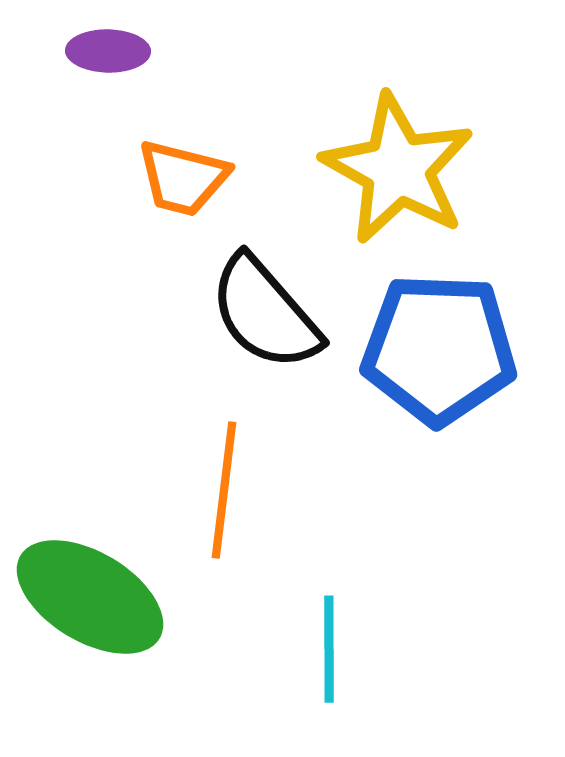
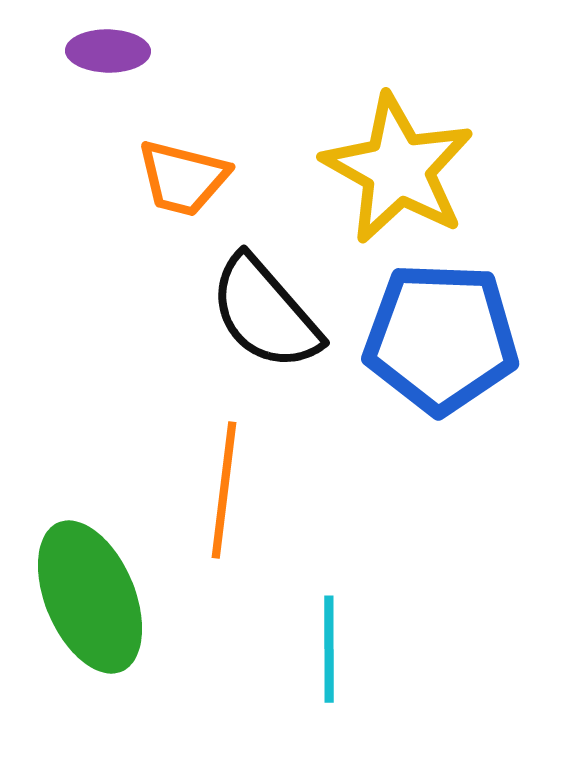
blue pentagon: moved 2 px right, 11 px up
green ellipse: rotated 36 degrees clockwise
